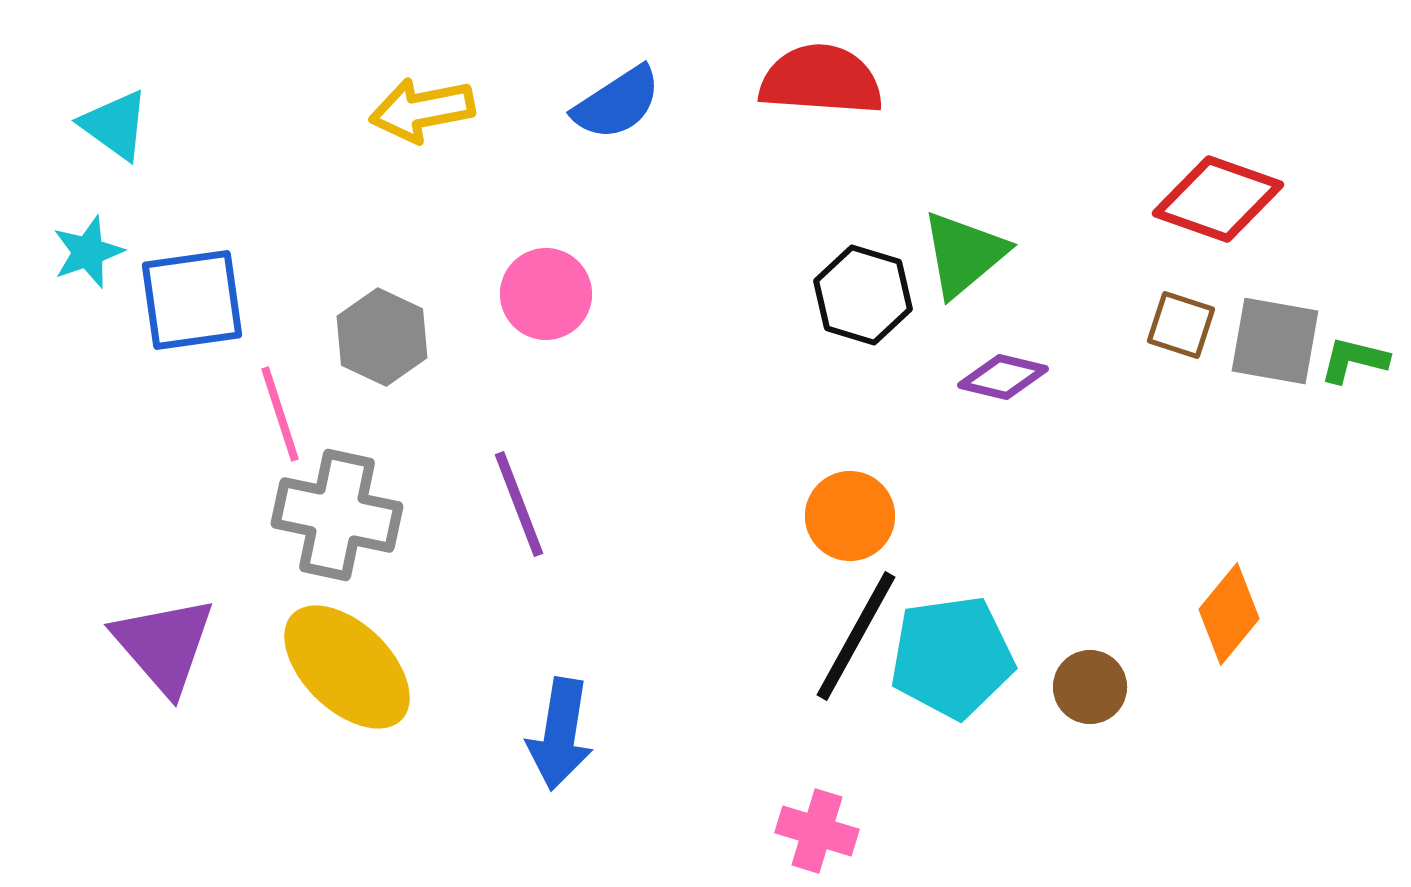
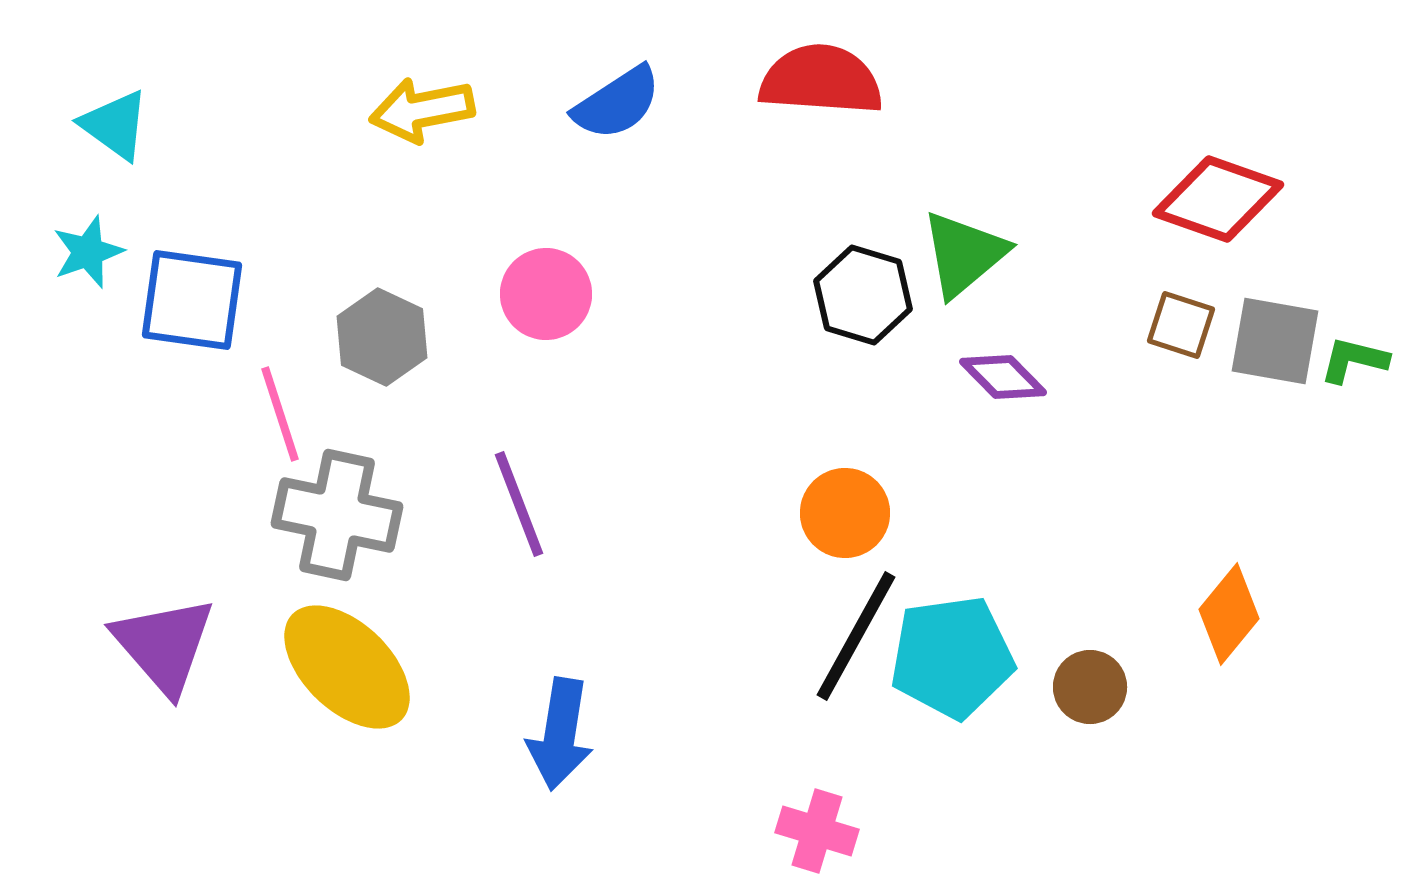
blue square: rotated 16 degrees clockwise
purple diamond: rotated 32 degrees clockwise
orange circle: moved 5 px left, 3 px up
